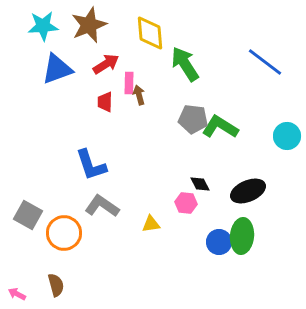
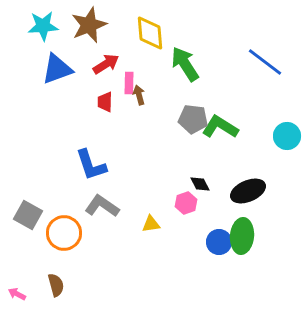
pink hexagon: rotated 25 degrees counterclockwise
